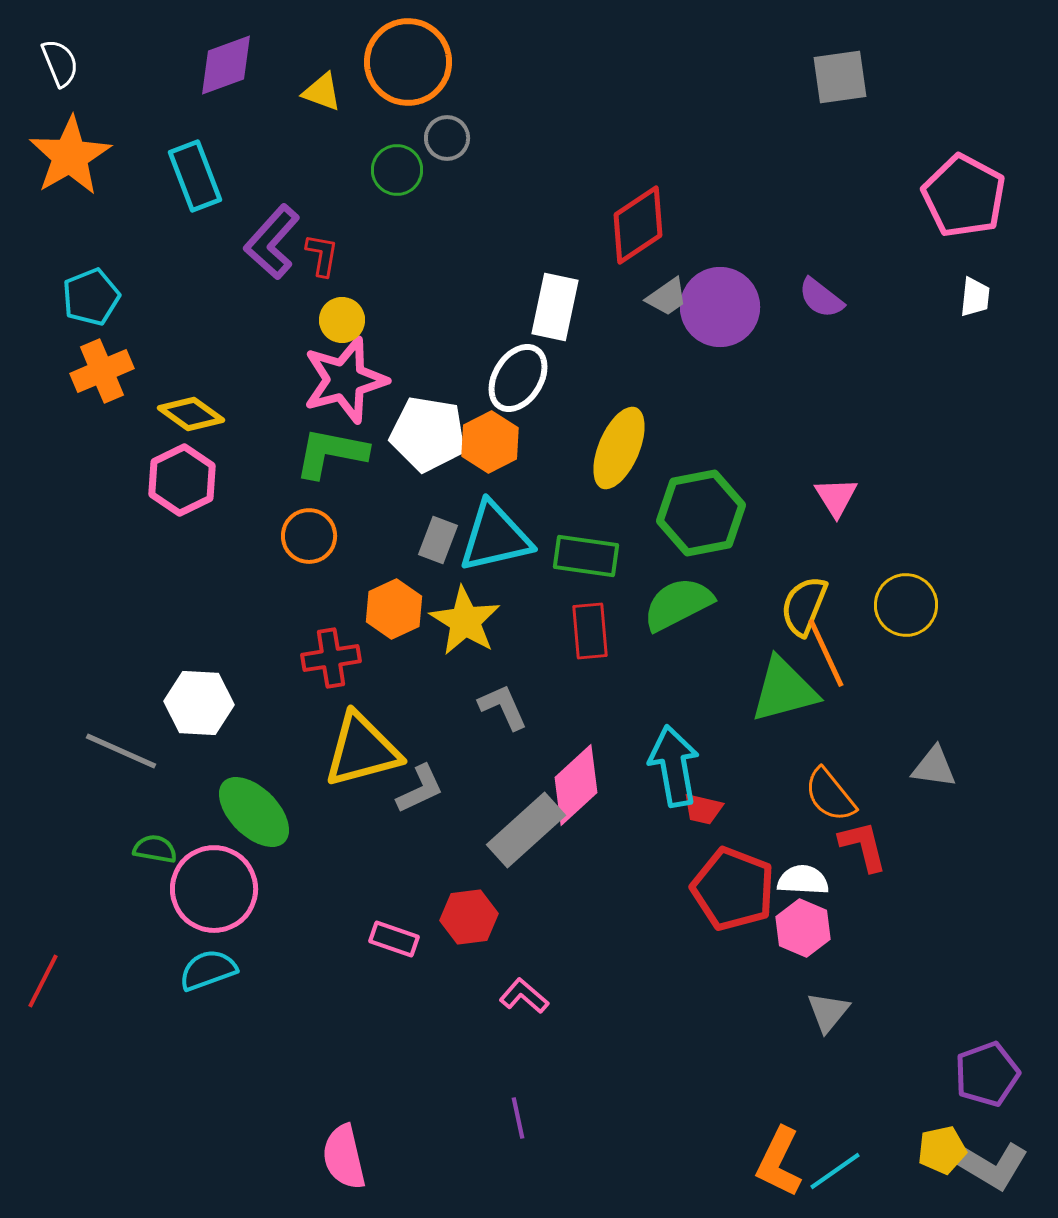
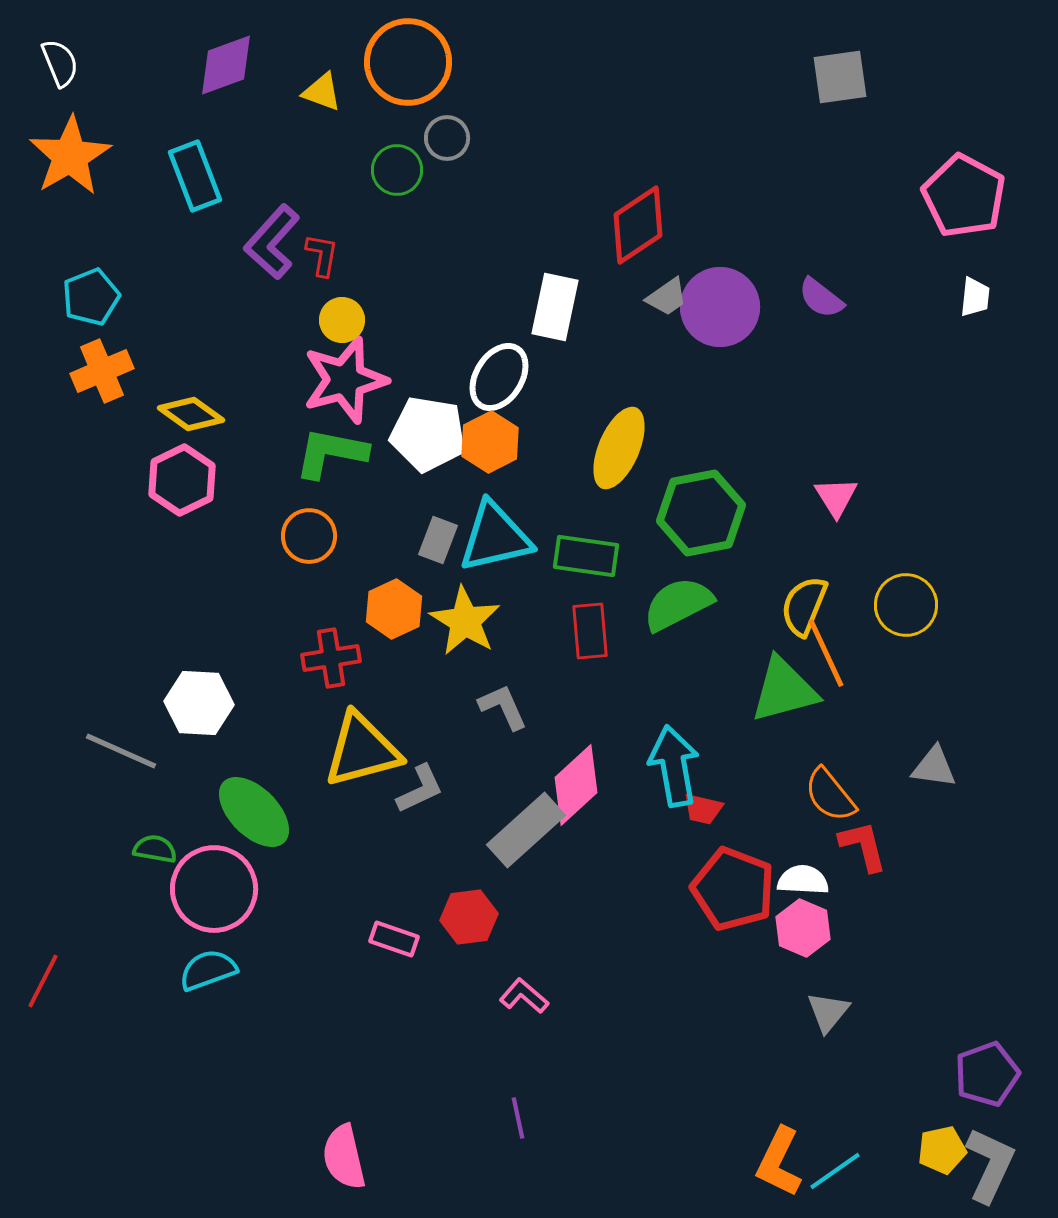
white ellipse at (518, 378): moved 19 px left, 1 px up
gray L-shape at (990, 1165): rotated 96 degrees counterclockwise
